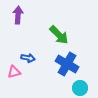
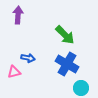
green arrow: moved 6 px right
cyan circle: moved 1 px right
